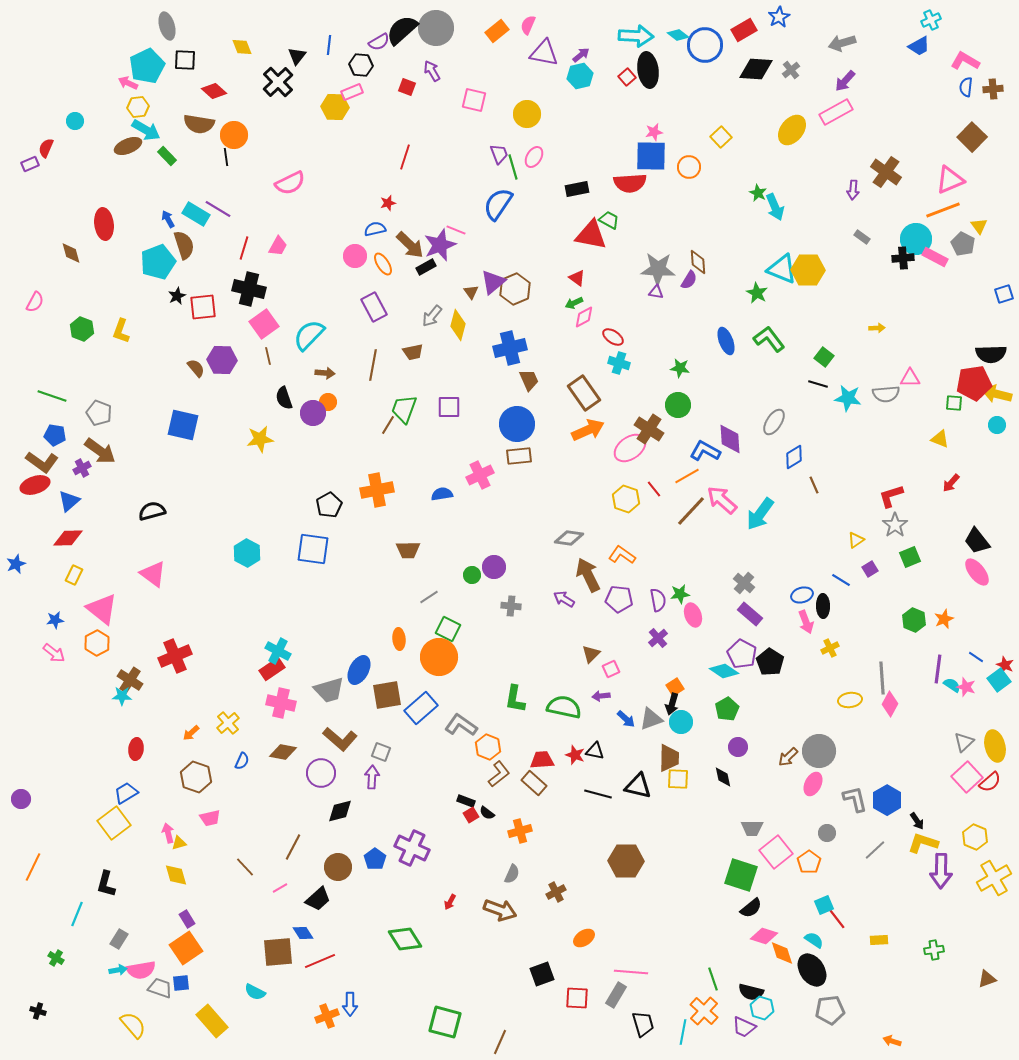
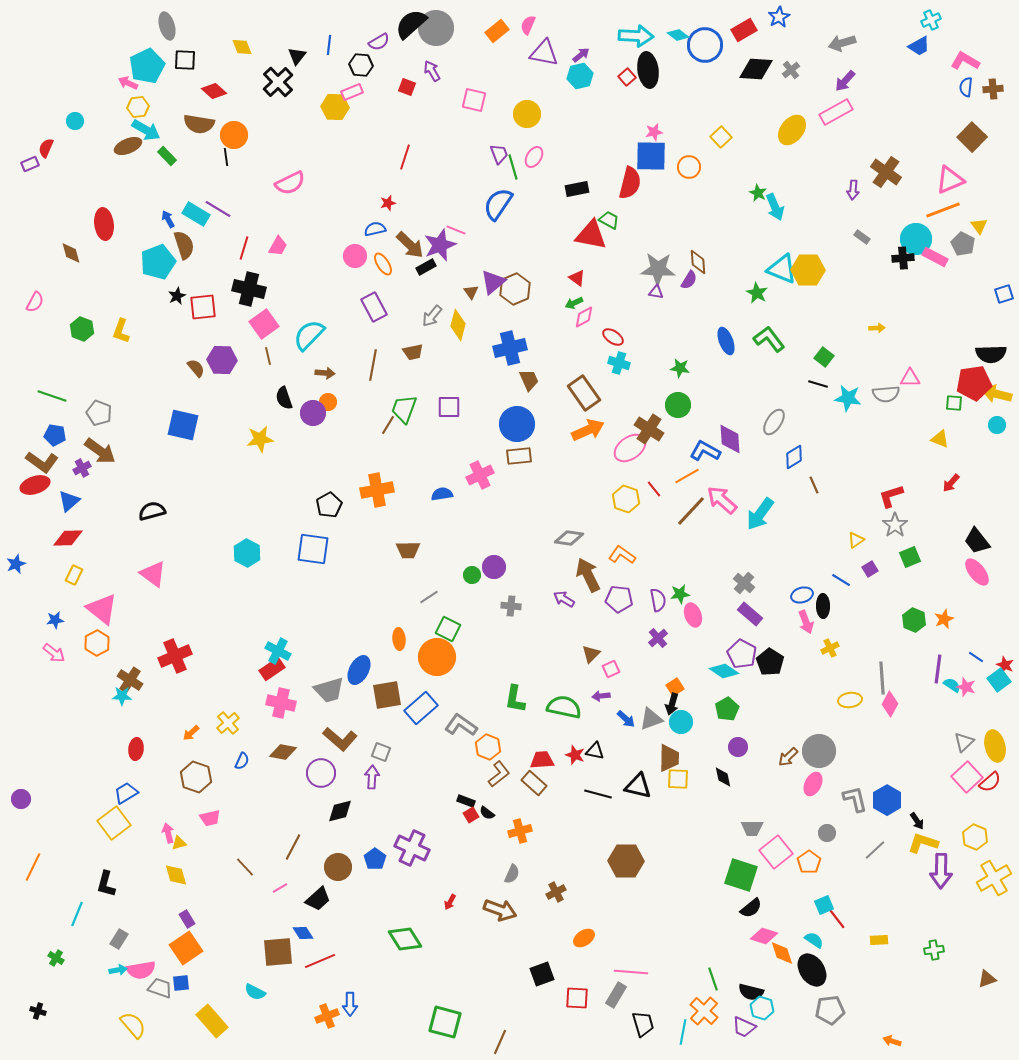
black semicircle at (402, 30): moved 9 px right, 6 px up
red semicircle at (630, 183): rotated 72 degrees counterclockwise
orange circle at (439, 657): moved 2 px left
